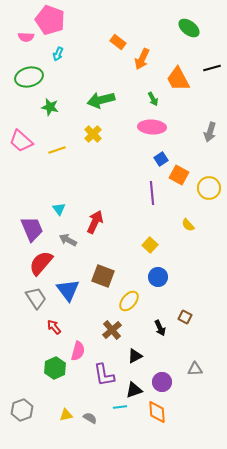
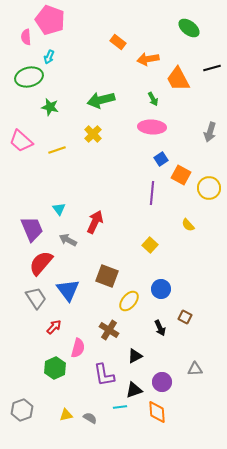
pink semicircle at (26, 37): rotated 84 degrees clockwise
cyan arrow at (58, 54): moved 9 px left, 3 px down
orange arrow at (142, 59): moved 6 px right; rotated 55 degrees clockwise
orange square at (179, 175): moved 2 px right
purple line at (152, 193): rotated 10 degrees clockwise
brown square at (103, 276): moved 4 px right
blue circle at (158, 277): moved 3 px right, 12 px down
red arrow at (54, 327): rotated 84 degrees clockwise
brown cross at (112, 330): moved 3 px left; rotated 18 degrees counterclockwise
pink semicircle at (78, 351): moved 3 px up
